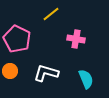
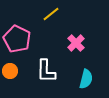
pink cross: moved 4 px down; rotated 36 degrees clockwise
white L-shape: moved 2 px up; rotated 105 degrees counterclockwise
cyan semicircle: rotated 36 degrees clockwise
